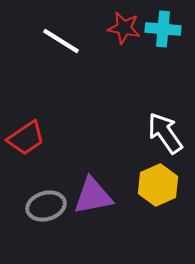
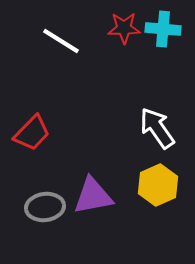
red star: rotated 12 degrees counterclockwise
white arrow: moved 8 px left, 5 px up
red trapezoid: moved 6 px right, 5 px up; rotated 12 degrees counterclockwise
gray ellipse: moved 1 px left, 1 px down; rotated 9 degrees clockwise
